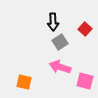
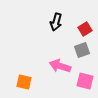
black arrow: moved 3 px right; rotated 18 degrees clockwise
red square: rotated 16 degrees clockwise
gray square: moved 22 px right, 8 px down; rotated 14 degrees clockwise
pink arrow: moved 1 px up
